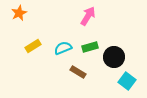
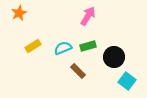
green rectangle: moved 2 px left, 1 px up
brown rectangle: moved 1 px up; rotated 14 degrees clockwise
